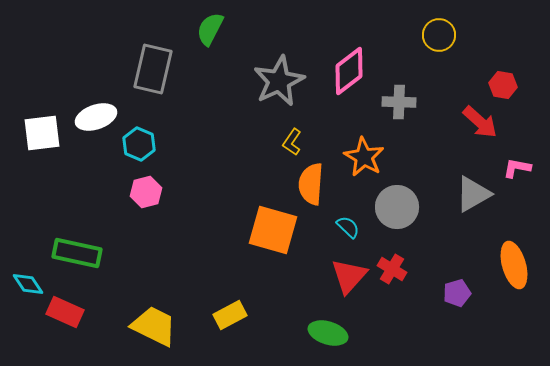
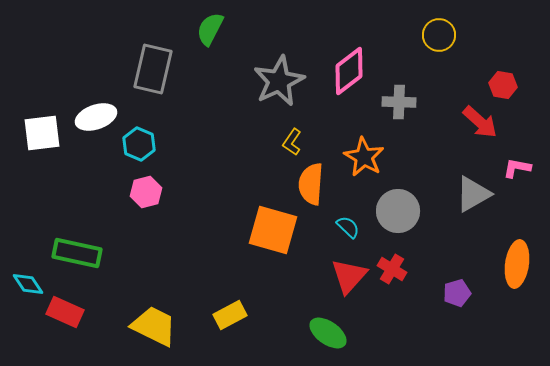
gray circle: moved 1 px right, 4 px down
orange ellipse: moved 3 px right, 1 px up; rotated 24 degrees clockwise
green ellipse: rotated 18 degrees clockwise
